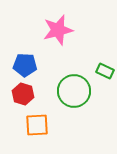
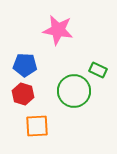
pink star: rotated 24 degrees clockwise
green rectangle: moved 7 px left, 1 px up
orange square: moved 1 px down
